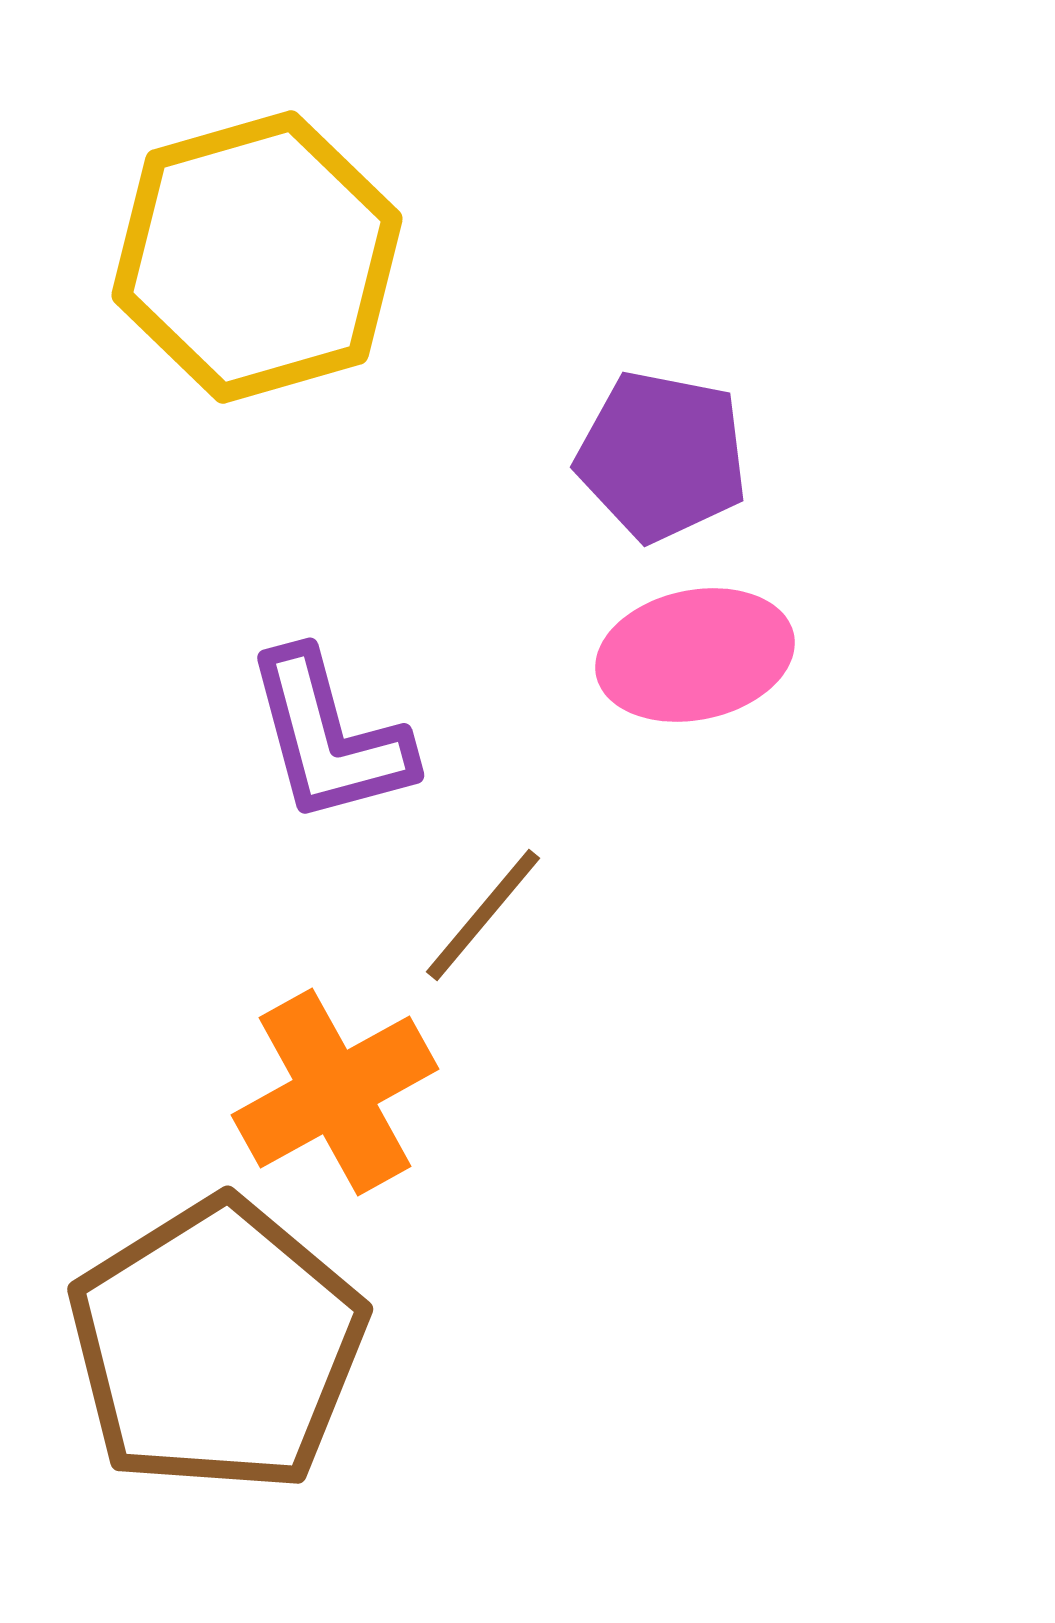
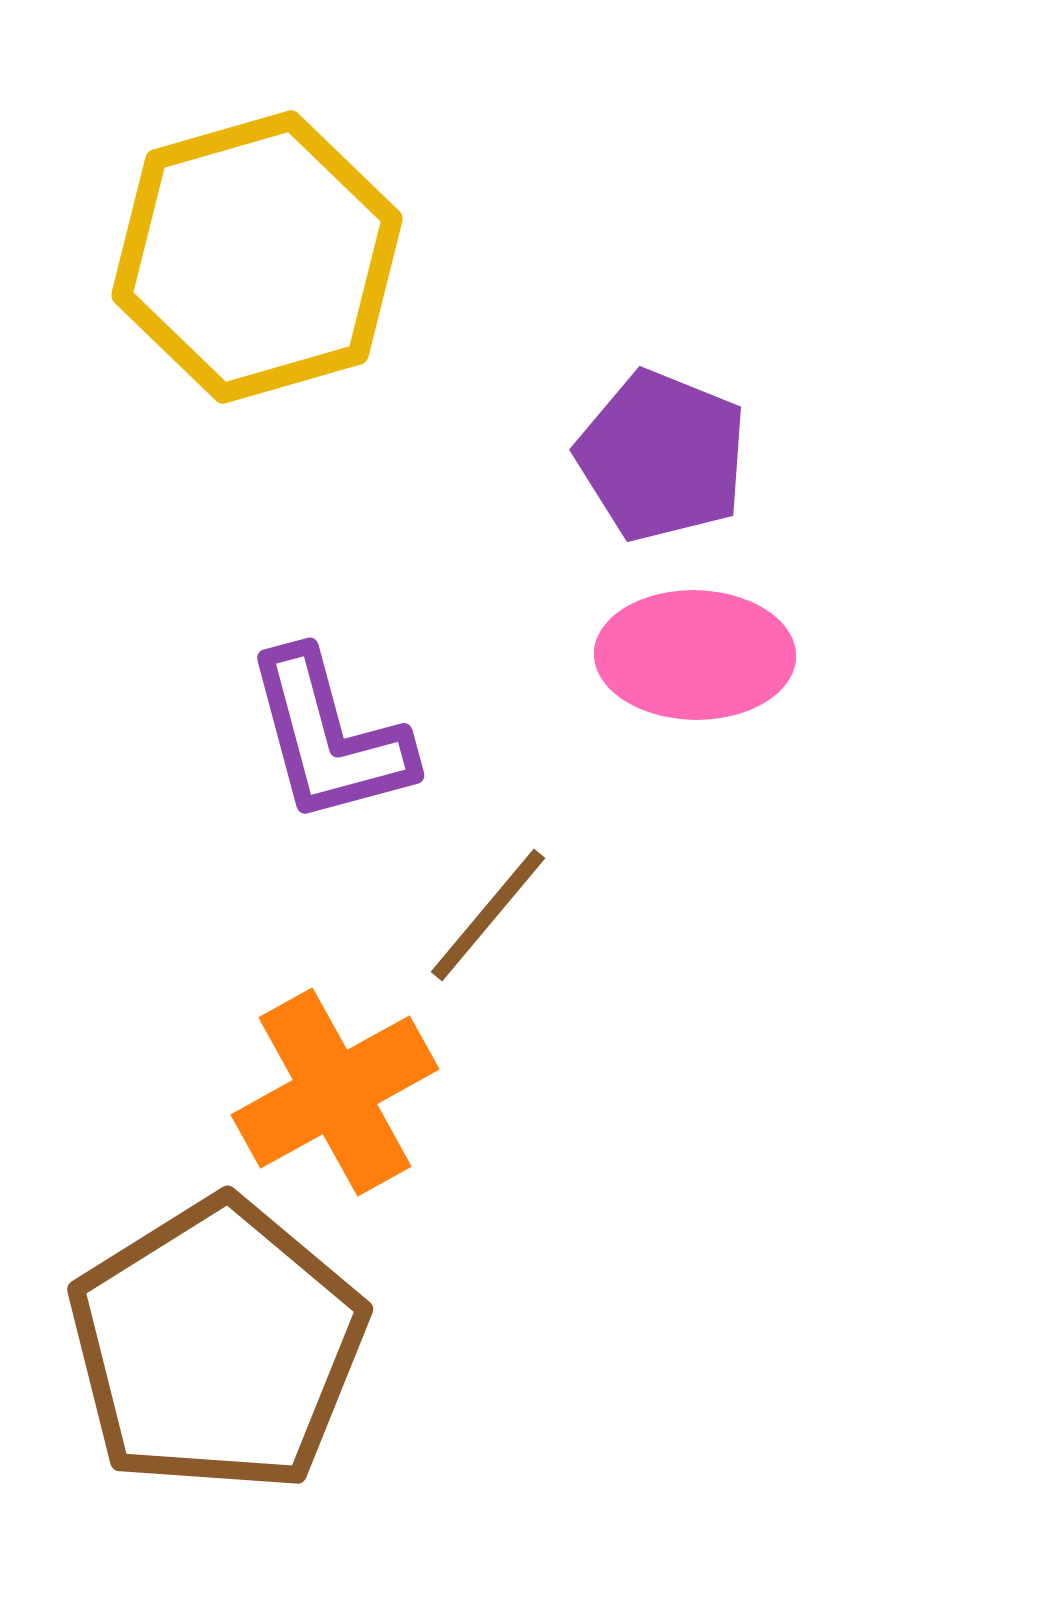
purple pentagon: rotated 11 degrees clockwise
pink ellipse: rotated 13 degrees clockwise
brown line: moved 5 px right
